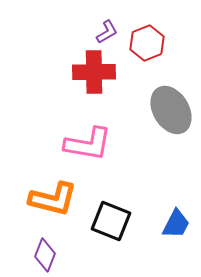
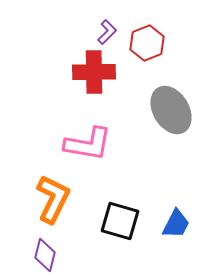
purple L-shape: rotated 15 degrees counterclockwise
orange L-shape: rotated 78 degrees counterclockwise
black square: moved 9 px right; rotated 6 degrees counterclockwise
purple diamond: rotated 8 degrees counterclockwise
